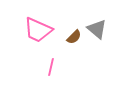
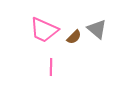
pink trapezoid: moved 6 px right
pink line: rotated 12 degrees counterclockwise
